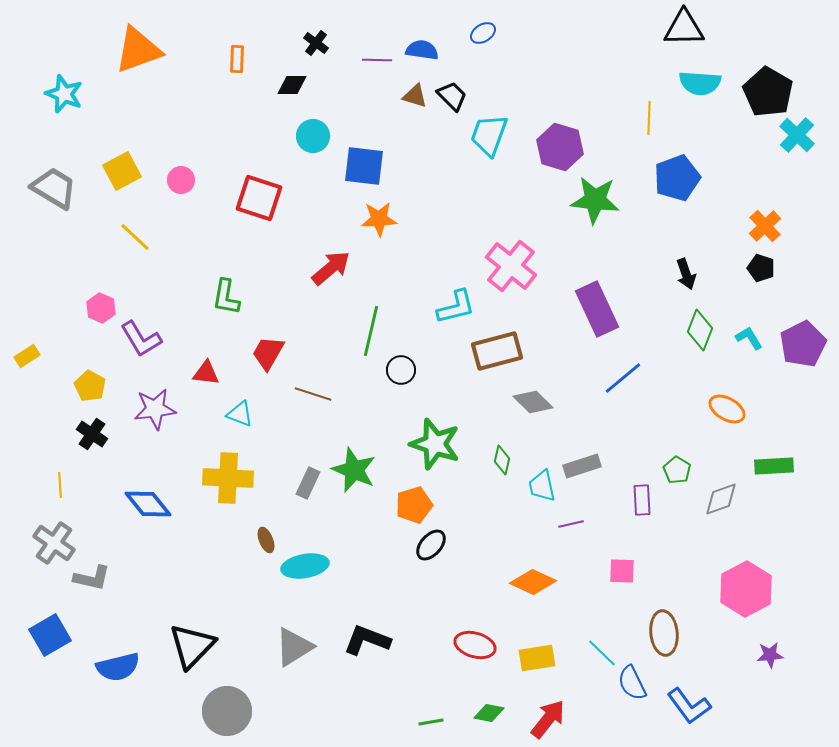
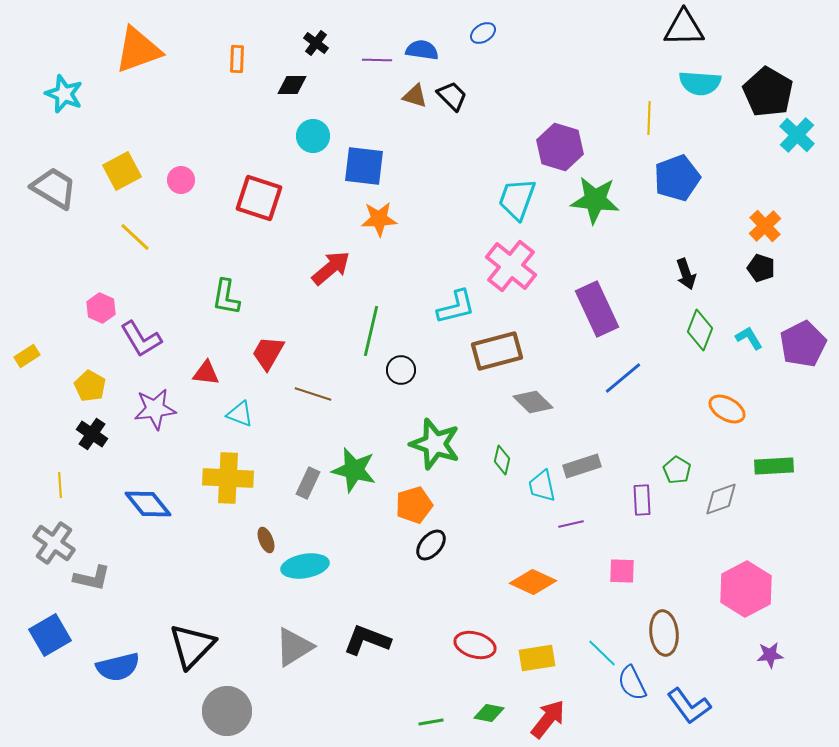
cyan trapezoid at (489, 135): moved 28 px right, 64 px down
green star at (354, 470): rotated 9 degrees counterclockwise
